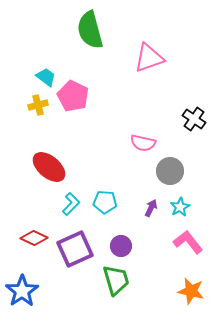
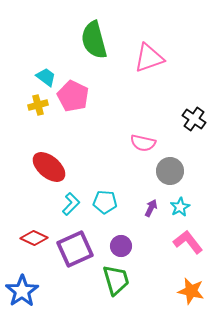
green semicircle: moved 4 px right, 10 px down
